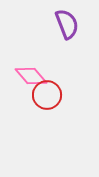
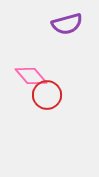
purple semicircle: rotated 96 degrees clockwise
